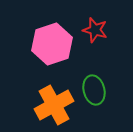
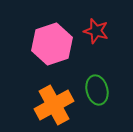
red star: moved 1 px right, 1 px down
green ellipse: moved 3 px right
